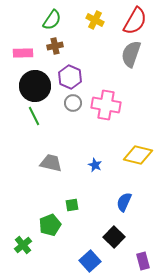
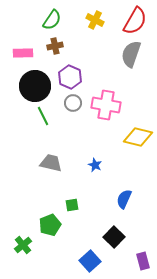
green line: moved 9 px right
yellow diamond: moved 18 px up
blue semicircle: moved 3 px up
